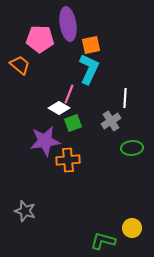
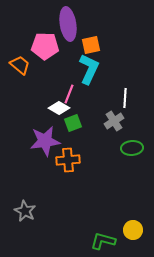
pink pentagon: moved 5 px right, 7 px down
gray cross: moved 3 px right
gray star: rotated 10 degrees clockwise
yellow circle: moved 1 px right, 2 px down
